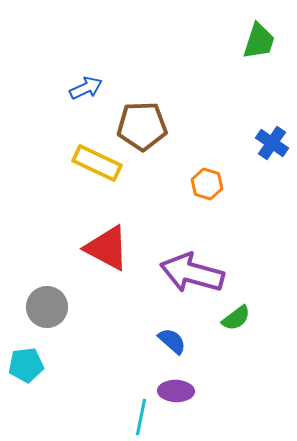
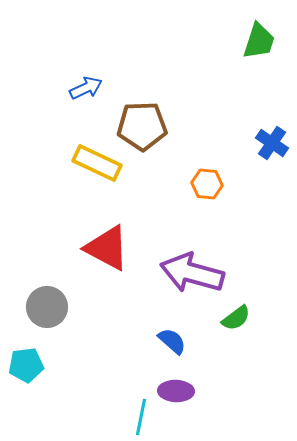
orange hexagon: rotated 12 degrees counterclockwise
